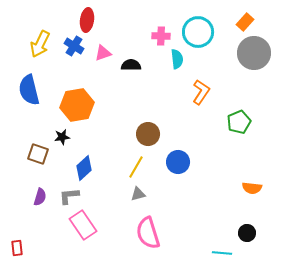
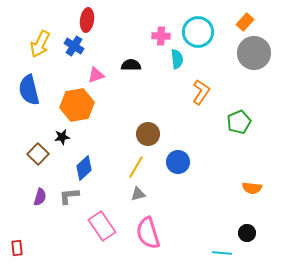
pink triangle: moved 7 px left, 22 px down
brown square: rotated 25 degrees clockwise
pink rectangle: moved 19 px right, 1 px down
